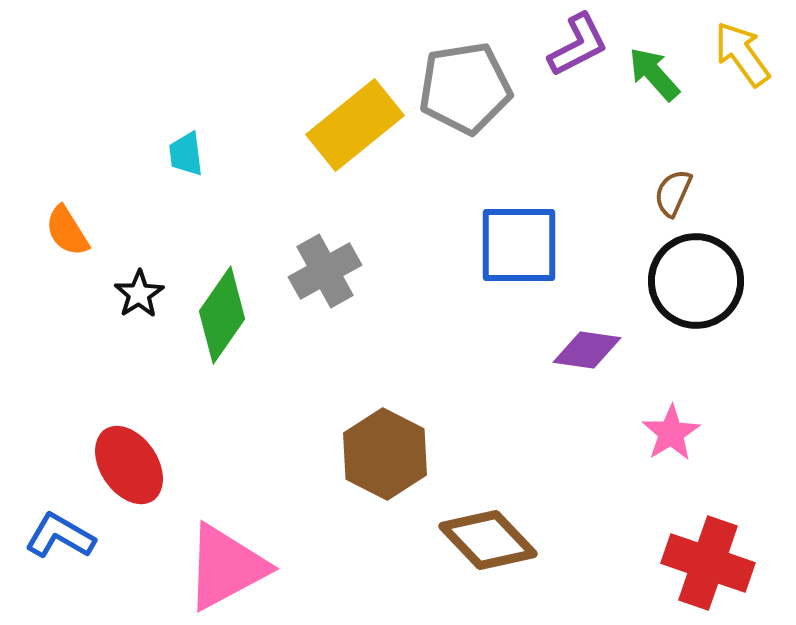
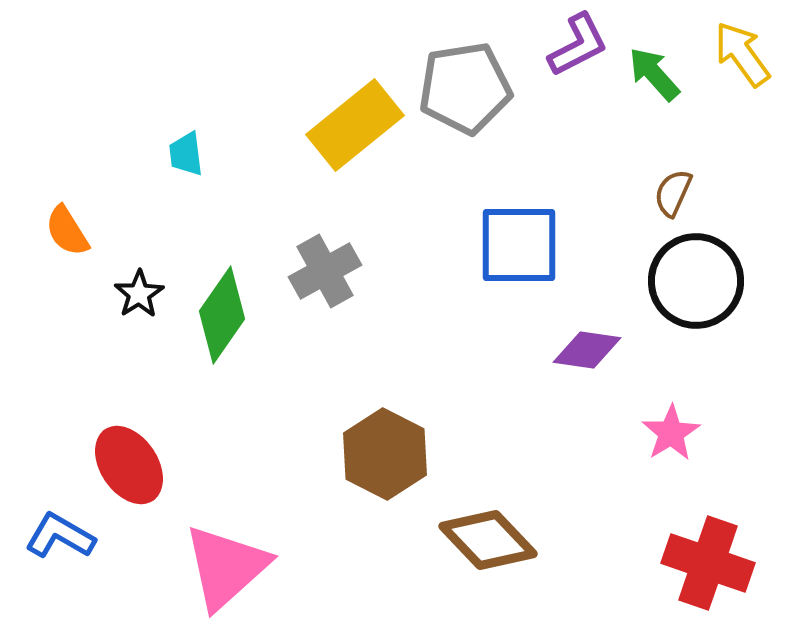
pink triangle: rotated 14 degrees counterclockwise
